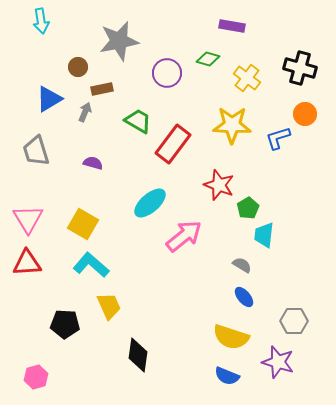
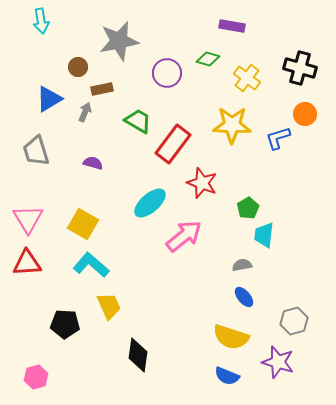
red star: moved 17 px left, 2 px up
gray semicircle: rotated 42 degrees counterclockwise
gray hexagon: rotated 16 degrees counterclockwise
